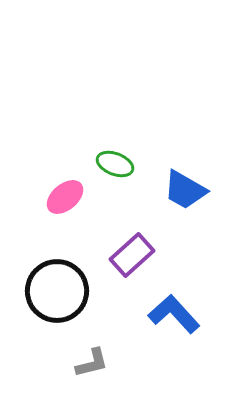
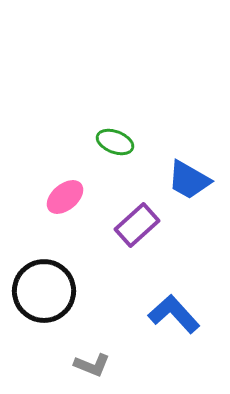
green ellipse: moved 22 px up
blue trapezoid: moved 4 px right, 10 px up
purple rectangle: moved 5 px right, 30 px up
black circle: moved 13 px left
gray L-shape: moved 2 px down; rotated 36 degrees clockwise
